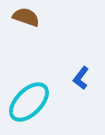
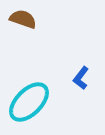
brown semicircle: moved 3 px left, 2 px down
